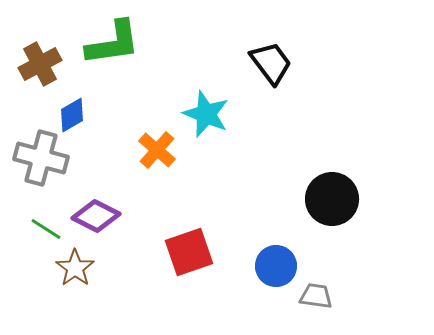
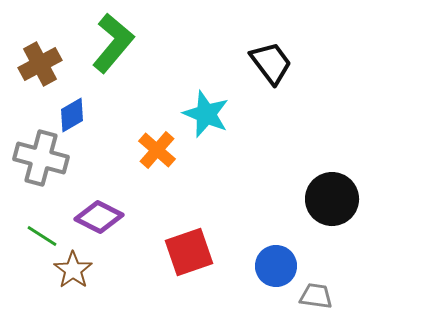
green L-shape: rotated 42 degrees counterclockwise
purple diamond: moved 3 px right, 1 px down
green line: moved 4 px left, 7 px down
brown star: moved 2 px left, 2 px down
